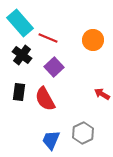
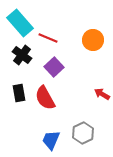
black rectangle: moved 1 px down; rotated 18 degrees counterclockwise
red semicircle: moved 1 px up
